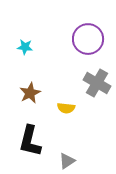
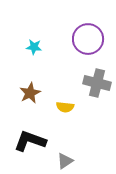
cyan star: moved 9 px right
gray cross: rotated 16 degrees counterclockwise
yellow semicircle: moved 1 px left, 1 px up
black L-shape: rotated 96 degrees clockwise
gray triangle: moved 2 px left
